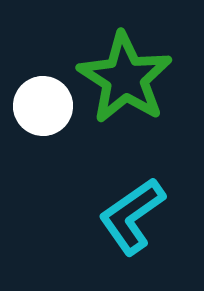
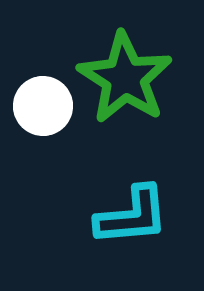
cyan L-shape: rotated 150 degrees counterclockwise
